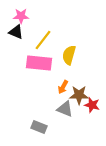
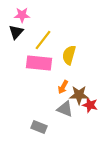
pink star: moved 1 px right, 1 px up
black triangle: rotated 49 degrees clockwise
red star: moved 2 px left
